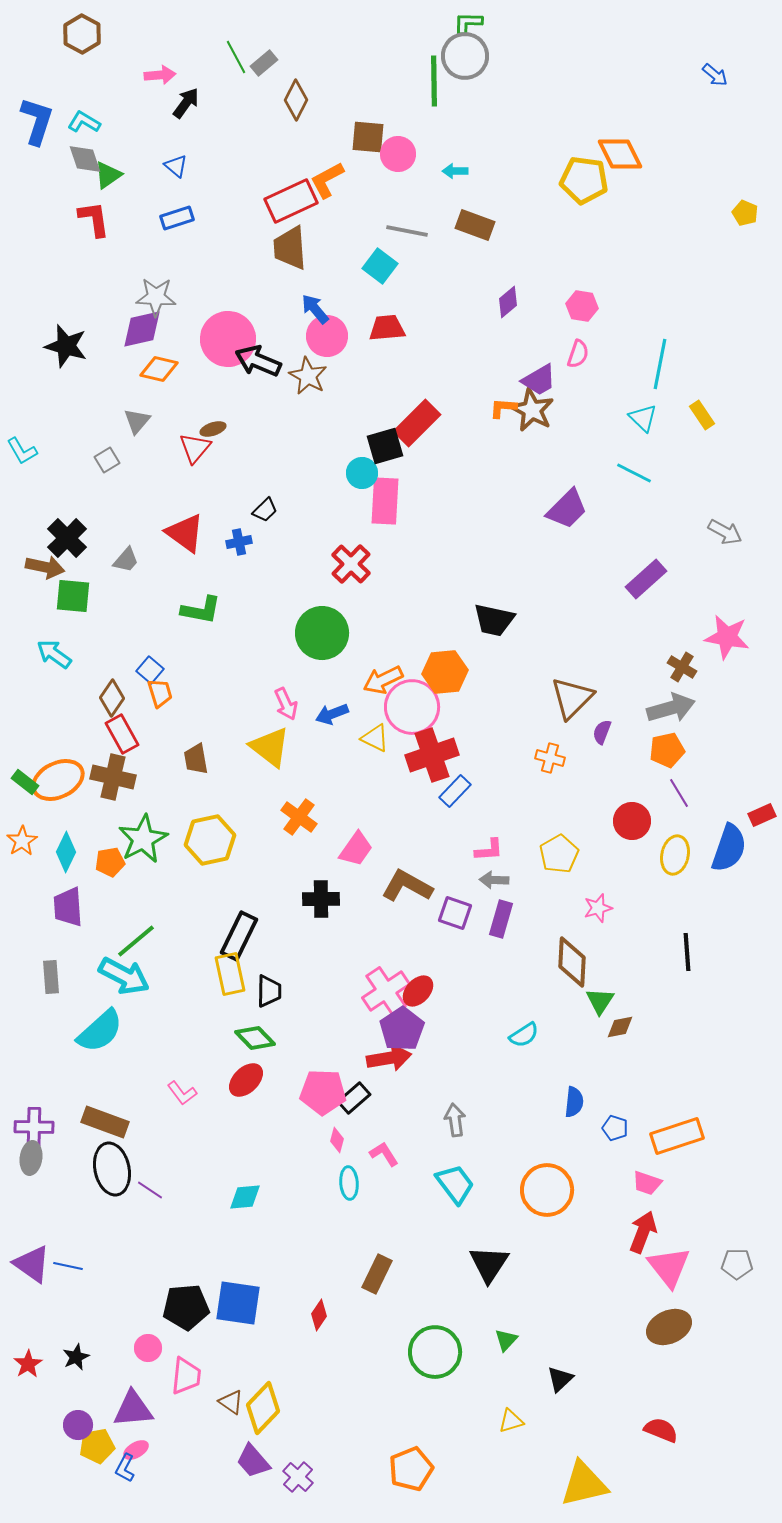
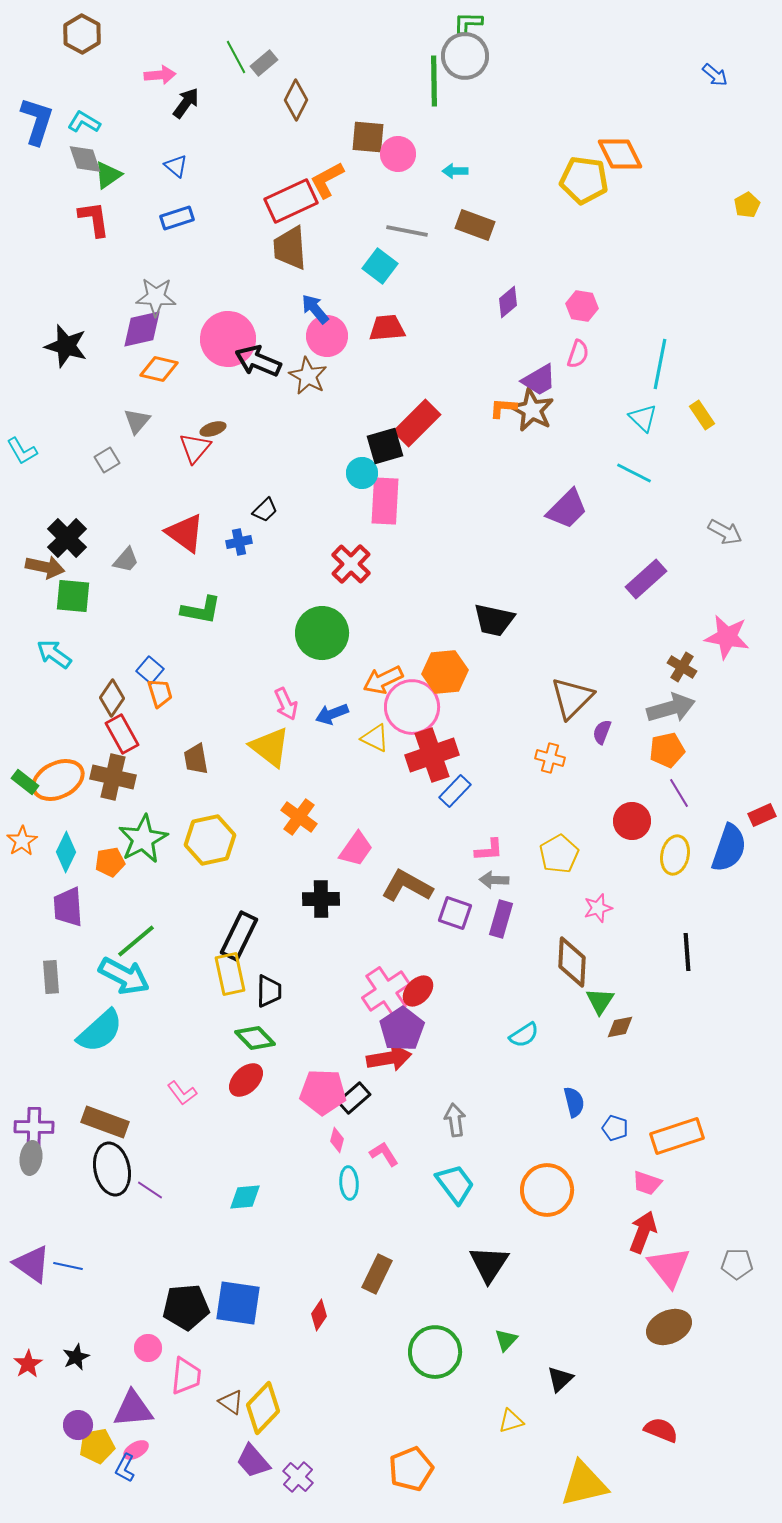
yellow pentagon at (745, 213): moved 2 px right, 8 px up; rotated 20 degrees clockwise
blue semicircle at (574, 1102): rotated 20 degrees counterclockwise
